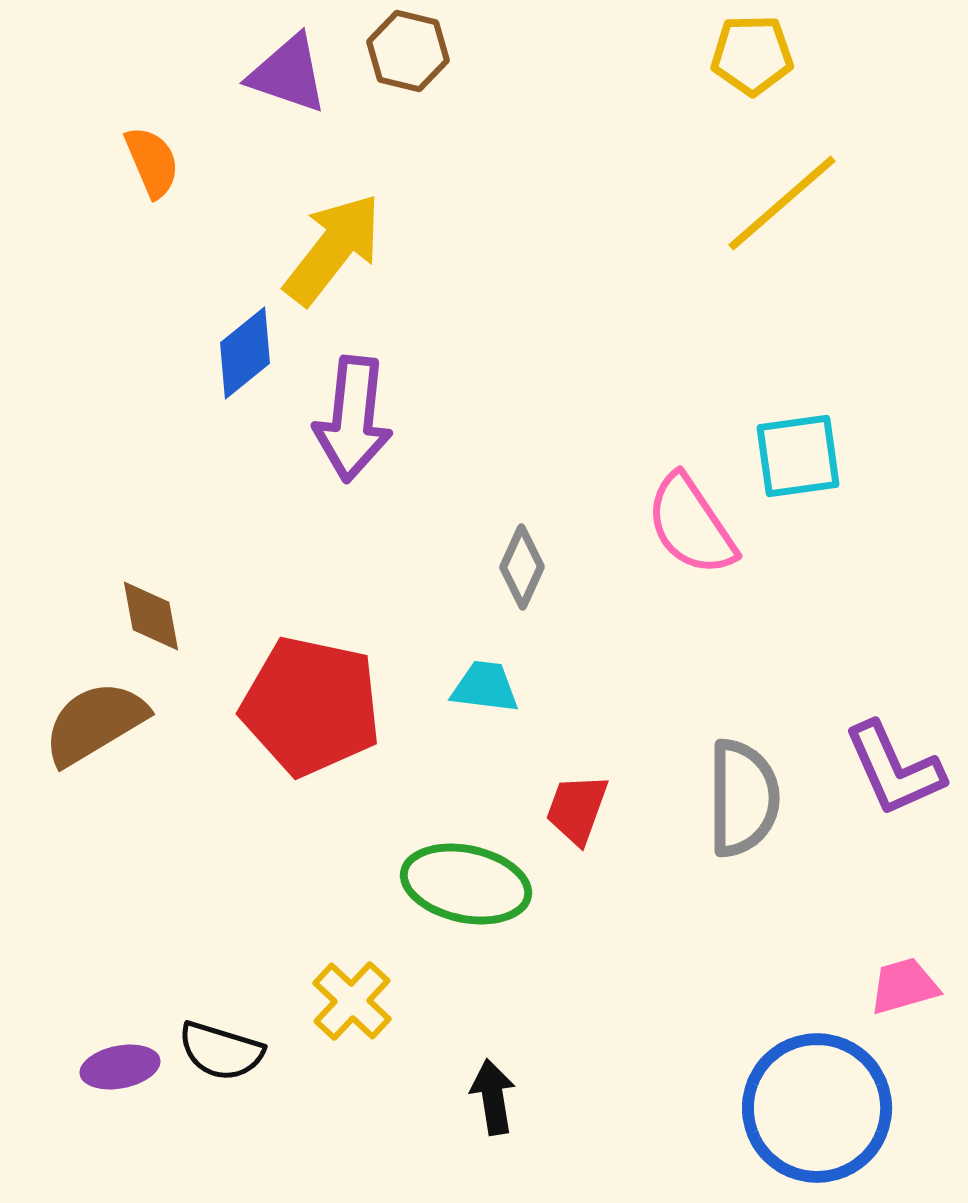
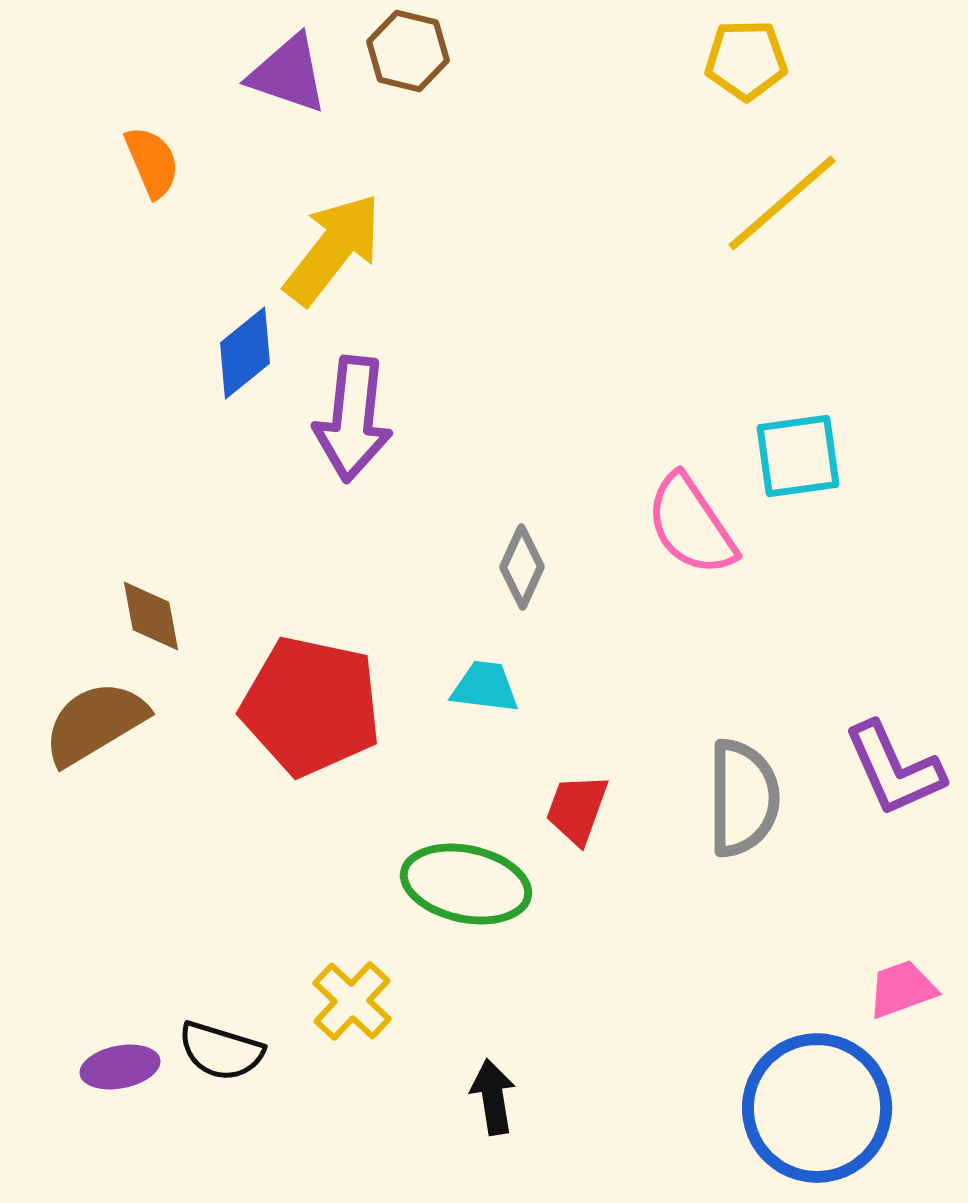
yellow pentagon: moved 6 px left, 5 px down
pink trapezoid: moved 2 px left, 3 px down; rotated 4 degrees counterclockwise
